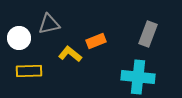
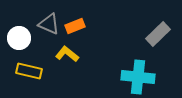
gray triangle: rotated 35 degrees clockwise
gray rectangle: moved 10 px right; rotated 25 degrees clockwise
orange rectangle: moved 21 px left, 15 px up
yellow L-shape: moved 3 px left
yellow rectangle: rotated 15 degrees clockwise
